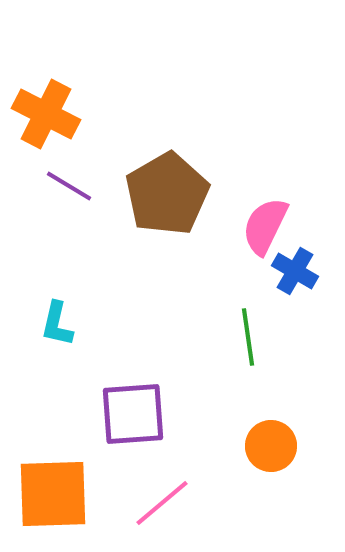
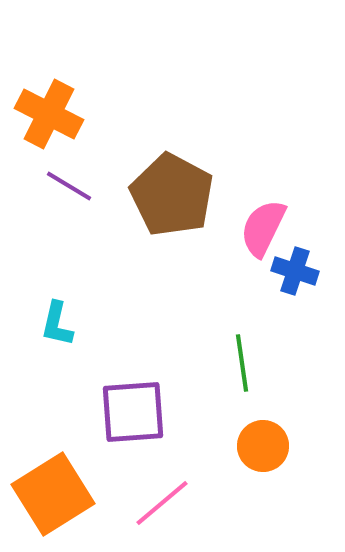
orange cross: moved 3 px right
brown pentagon: moved 5 px right, 1 px down; rotated 14 degrees counterclockwise
pink semicircle: moved 2 px left, 2 px down
blue cross: rotated 12 degrees counterclockwise
green line: moved 6 px left, 26 px down
purple square: moved 2 px up
orange circle: moved 8 px left
orange square: rotated 30 degrees counterclockwise
